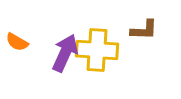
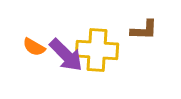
orange semicircle: moved 17 px right, 5 px down
purple arrow: moved 1 px right, 2 px down; rotated 111 degrees clockwise
